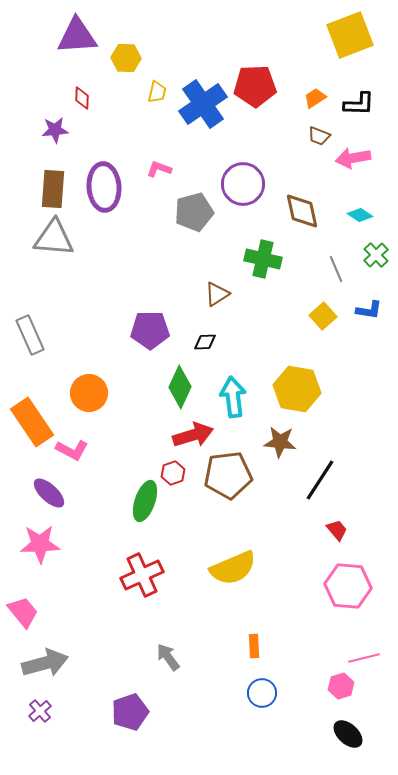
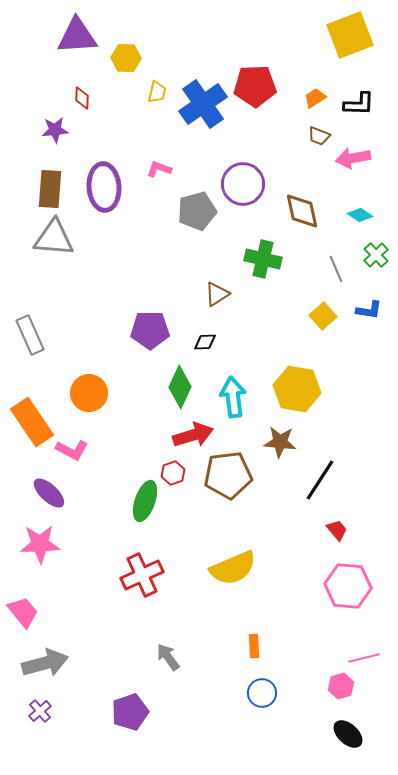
brown rectangle at (53, 189): moved 3 px left
gray pentagon at (194, 212): moved 3 px right, 1 px up
